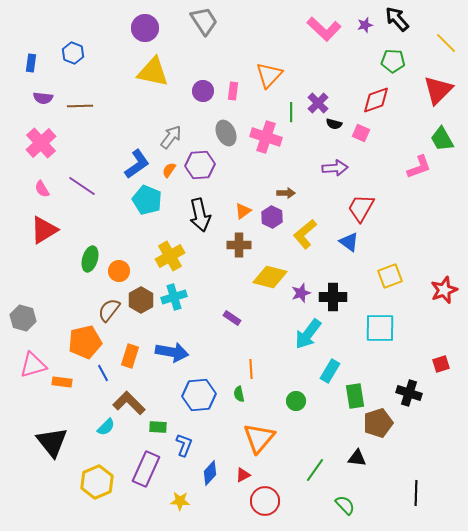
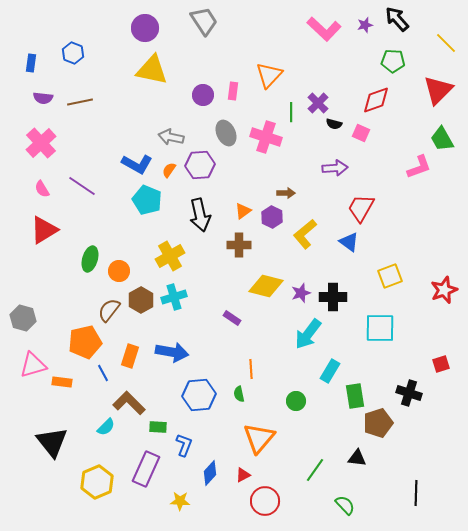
yellow triangle at (153, 72): moved 1 px left, 2 px up
purple circle at (203, 91): moved 4 px down
brown line at (80, 106): moved 4 px up; rotated 10 degrees counterclockwise
gray arrow at (171, 137): rotated 115 degrees counterclockwise
blue L-shape at (137, 164): rotated 64 degrees clockwise
yellow diamond at (270, 277): moved 4 px left, 9 px down
